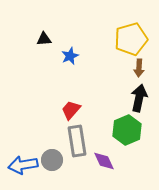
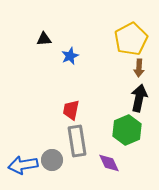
yellow pentagon: rotated 12 degrees counterclockwise
red trapezoid: rotated 30 degrees counterclockwise
purple diamond: moved 5 px right, 2 px down
